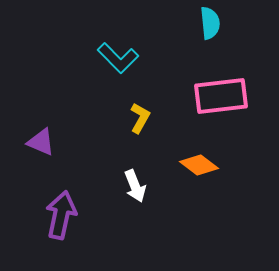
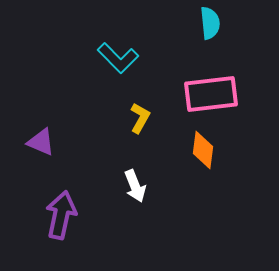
pink rectangle: moved 10 px left, 2 px up
orange diamond: moved 4 px right, 15 px up; rotated 60 degrees clockwise
